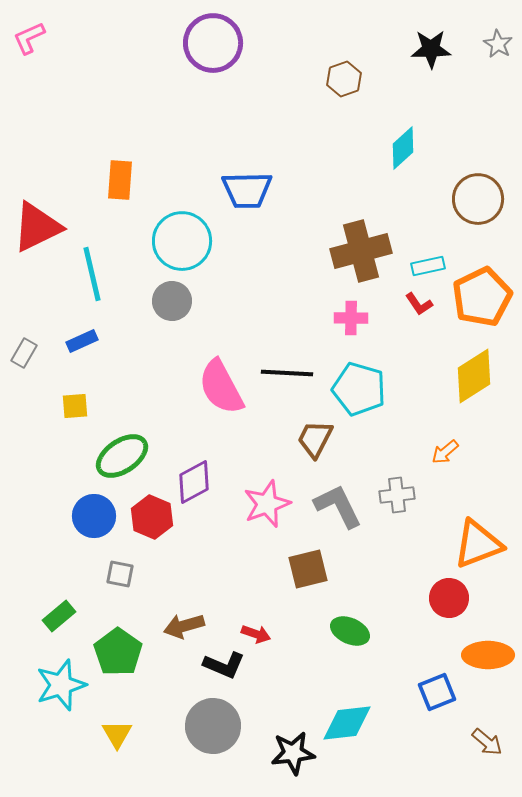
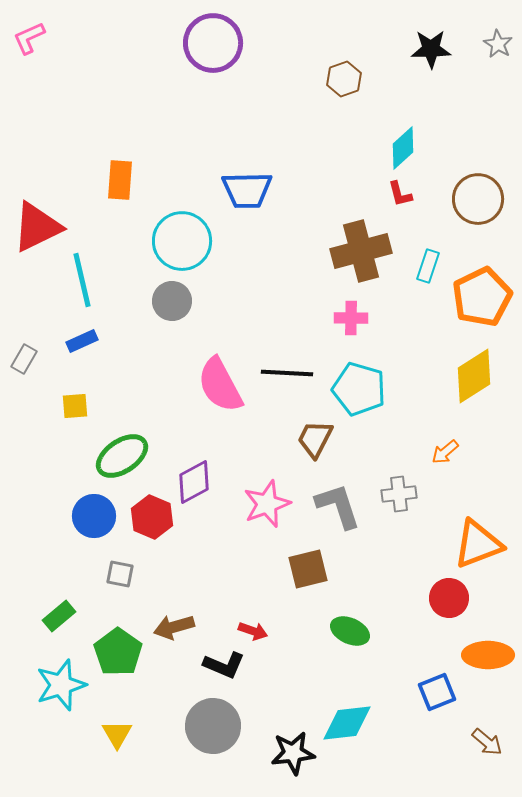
cyan rectangle at (428, 266): rotated 60 degrees counterclockwise
cyan line at (92, 274): moved 10 px left, 6 px down
red L-shape at (419, 304): moved 19 px left, 110 px up; rotated 20 degrees clockwise
gray rectangle at (24, 353): moved 6 px down
pink semicircle at (221, 387): moved 1 px left, 2 px up
gray cross at (397, 495): moved 2 px right, 1 px up
gray L-shape at (338, 506): rotated 8 degrees clockwise
brown arrow at (184, 626): moved 10 px left, 1 px down
red arrow at (256, 634): moved 3 px left, 3 px up
